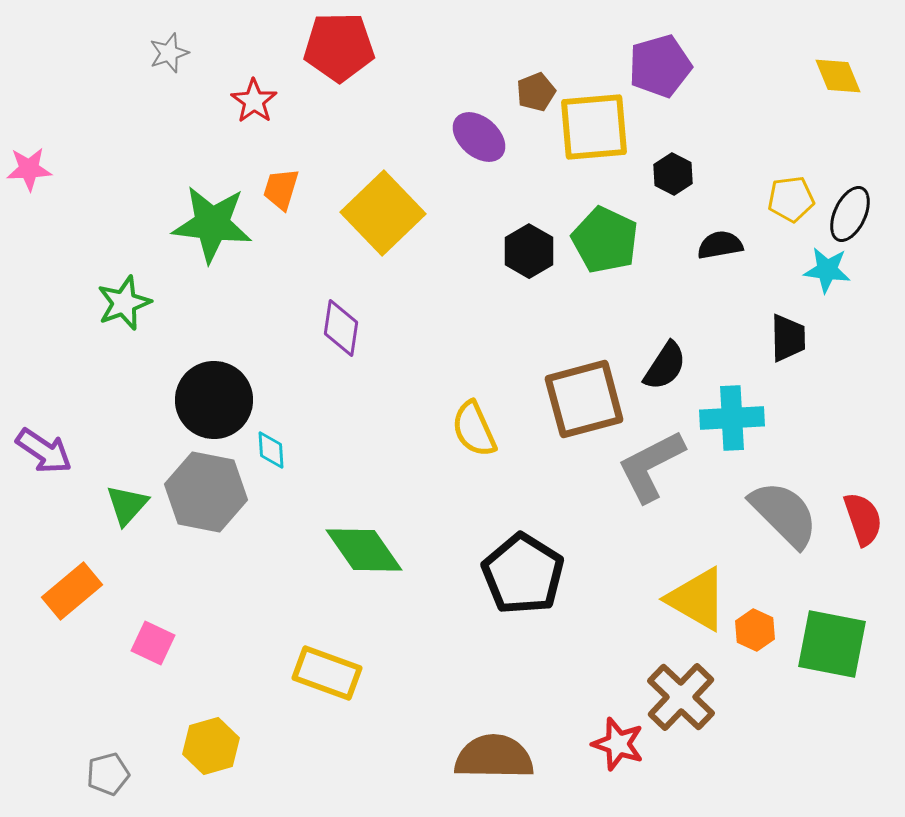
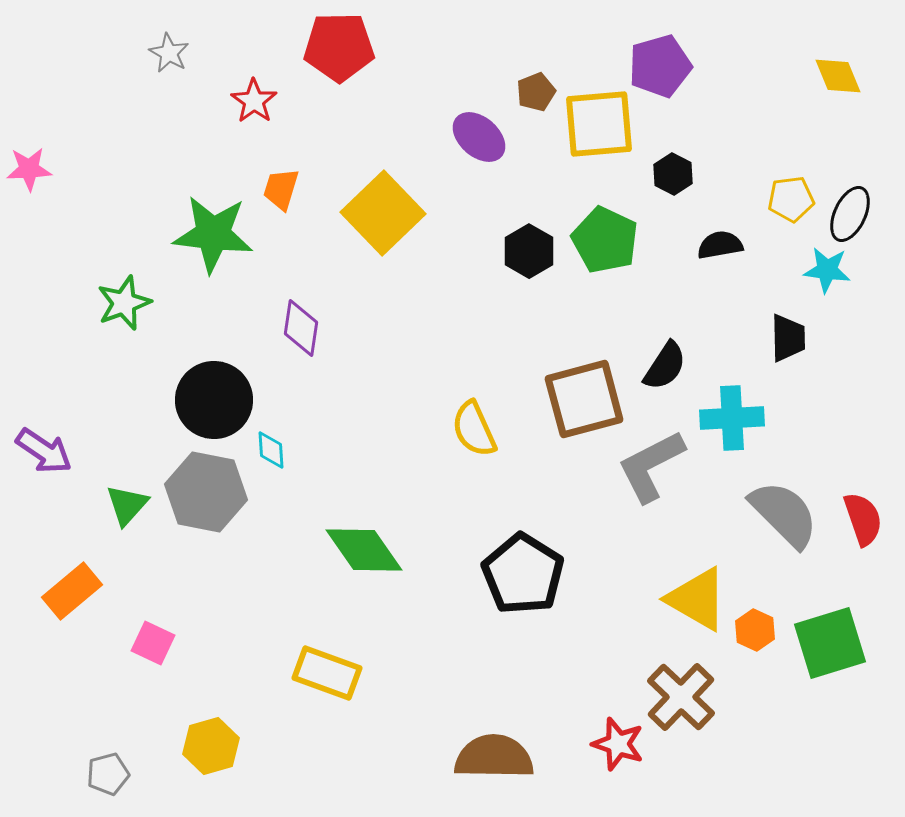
gray star at (169, 53): rotated 24 degrees counterclockwise
yellow square at (594, 127): moved 5 px right, 3 px up
green star at (212, 224): moved 1 px right, 10 px down
purple diamond at (341, 328): moved 40 px left
green square at (832, 644): moved 2 px left, 1 px up; rotated 28 degrees counterclockwise
